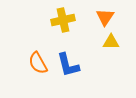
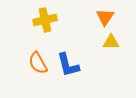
yellow cross: moved 18 px left
